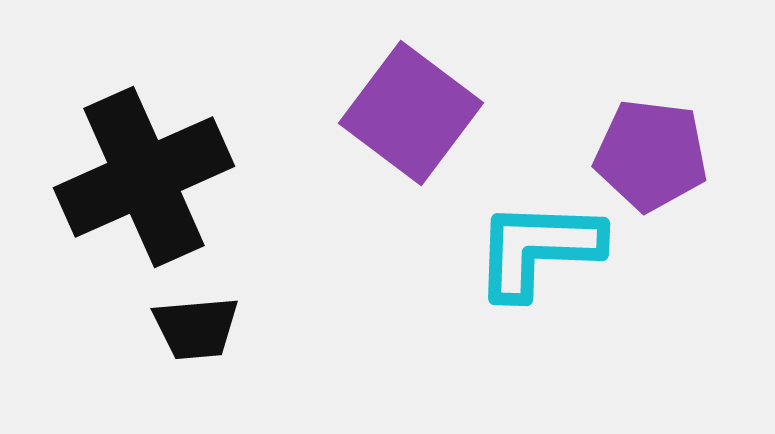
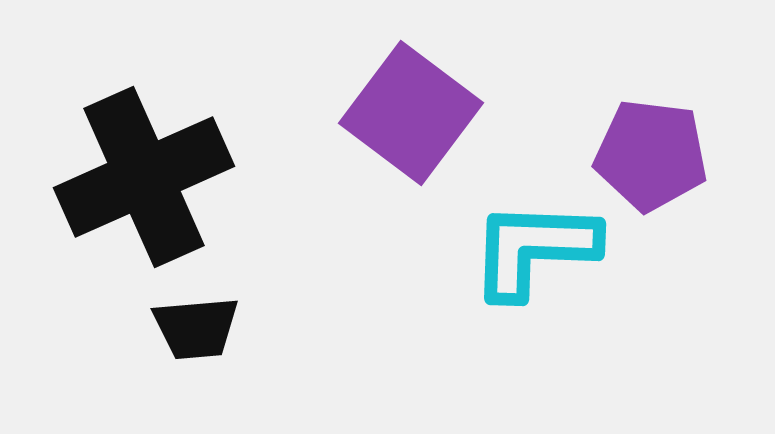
cyan L-shape: moved 4 px left
